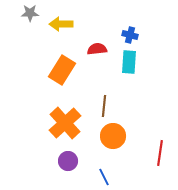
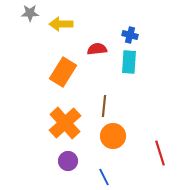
orange rectangle: moved 1 px right, 2 px down
red line: rotated 25 degrees counterclockwise
